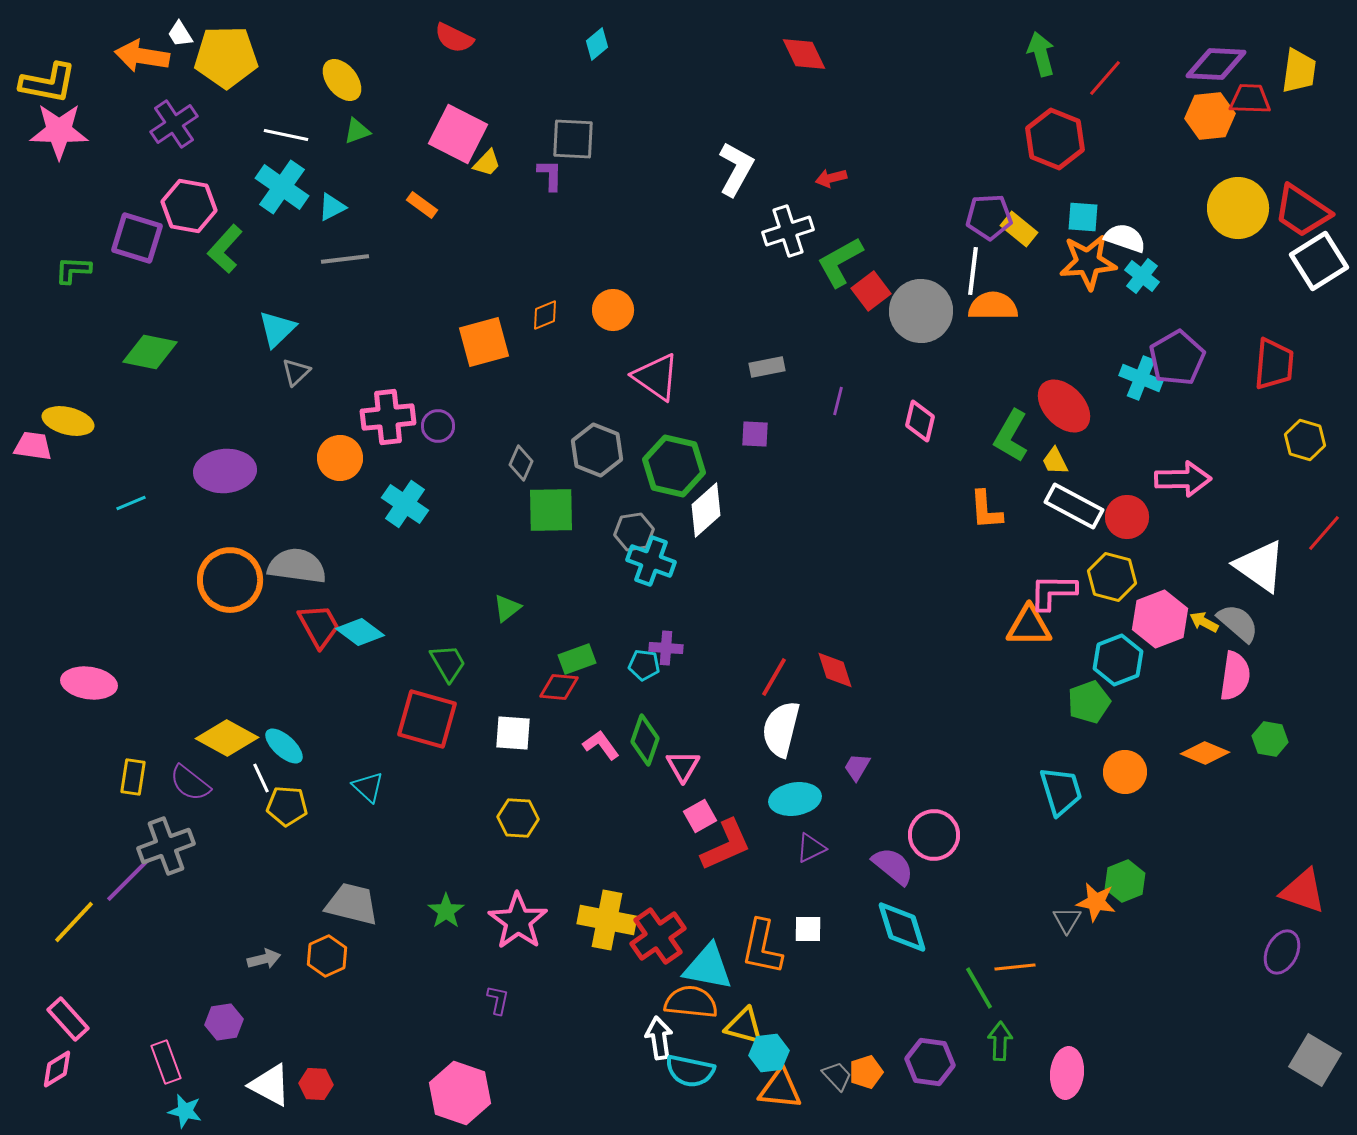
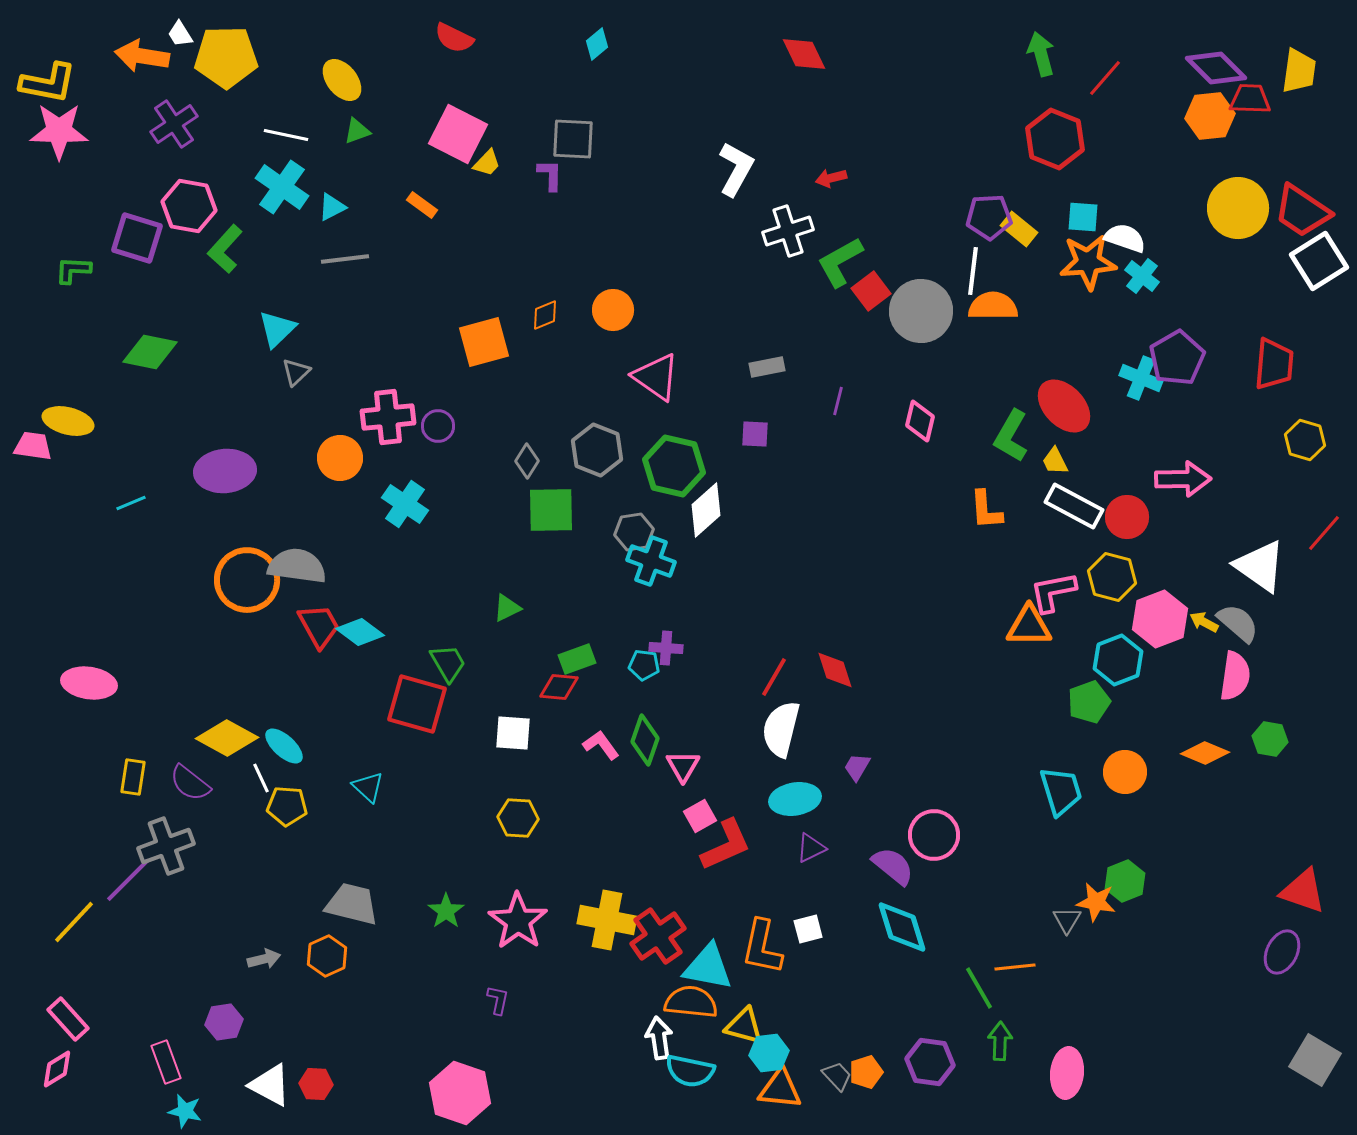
purple diamond at (1216, 64): moved 4 px down; rotated 42 degrees clockwise
gray diamond at (521, 463): moved 6 px right, 2 px up; rotated 8 degrees clockwise
orange circle at (230, 580): moved 17 px right
pink L-shape at (1053, 592): rotated 12 degrees counterclockwise
green triangle at (507, 608): rotated 12 degrees clockwise
red square at (427, 719): moved 10 px left, 15 px up
white square at (808, 929): rotated 16 degrees counterclockwise
